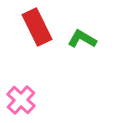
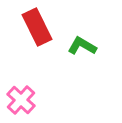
green L-shape: moved 7 px down
